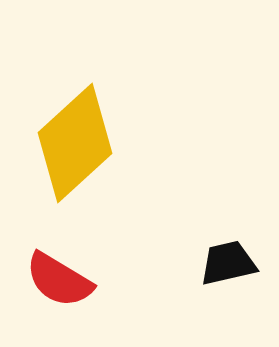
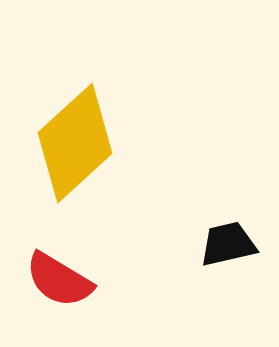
black trapezoid: moved 19 px up
